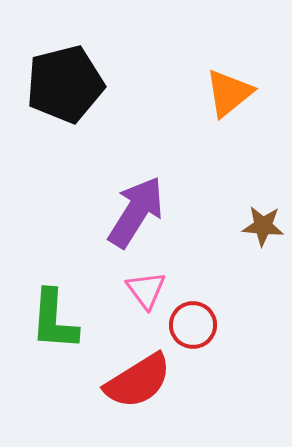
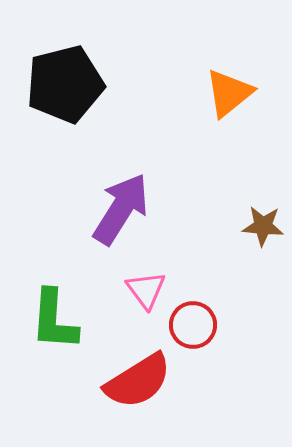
purple arrow: moved 15 px left, 3 px up
